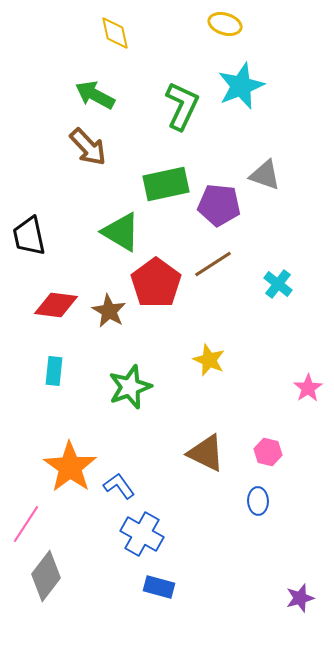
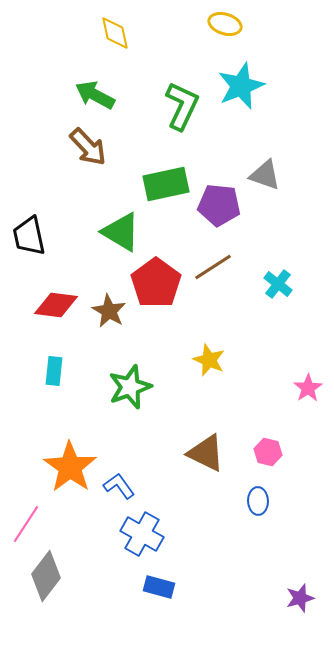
brown line: moved 3 px down
